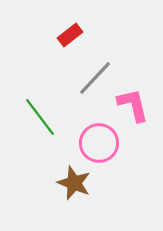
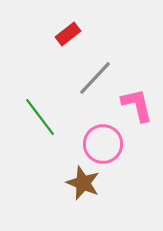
red rectangle: moved 2 px left, 1 px up
pink L-shape: moved 4 px right
pink circle: moved 4 px right, 1 px down
brown star: moved 9 px right
